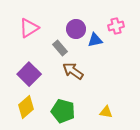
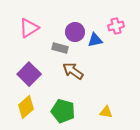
purple circle: moved 1 px left, 3 px down
gray rectangle: rotated 35 degrees counterclockwise
